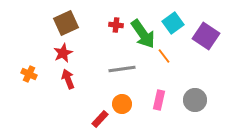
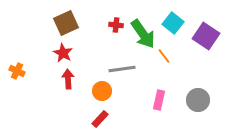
cyan square: rotated 15 degrees counterclockwise
red star: rotated 18 degrees counterclockwise
orange cross: moved 12 px left, 3 px up
red arrow: rotated 18 degrees clockwise
gray circle: moved 3 px right
orange circle: moved 20 px left, 13 px up
